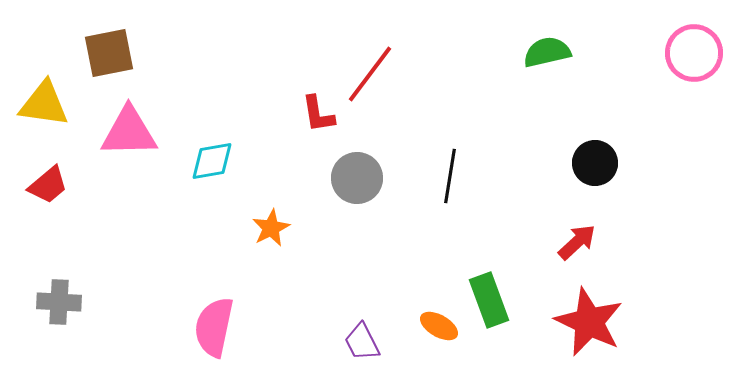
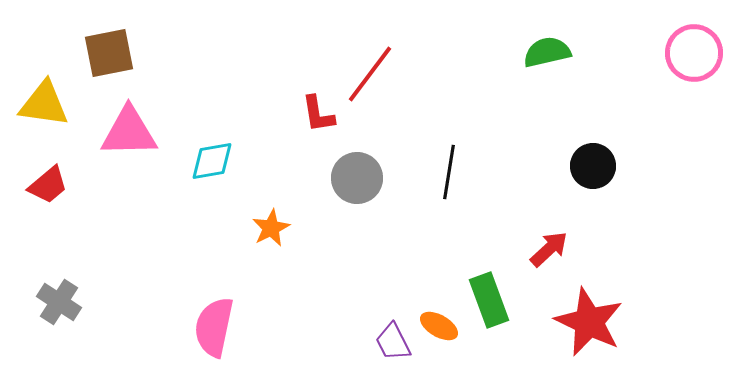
black circle: moved 2 px left, 3 px down
black line: moved 1 px left, 4 px up
red arrow: moved 28 px left, 7 px down
gray cross: rotated 30 degrees clockwise
purple trapezoid: moved 31 px right
